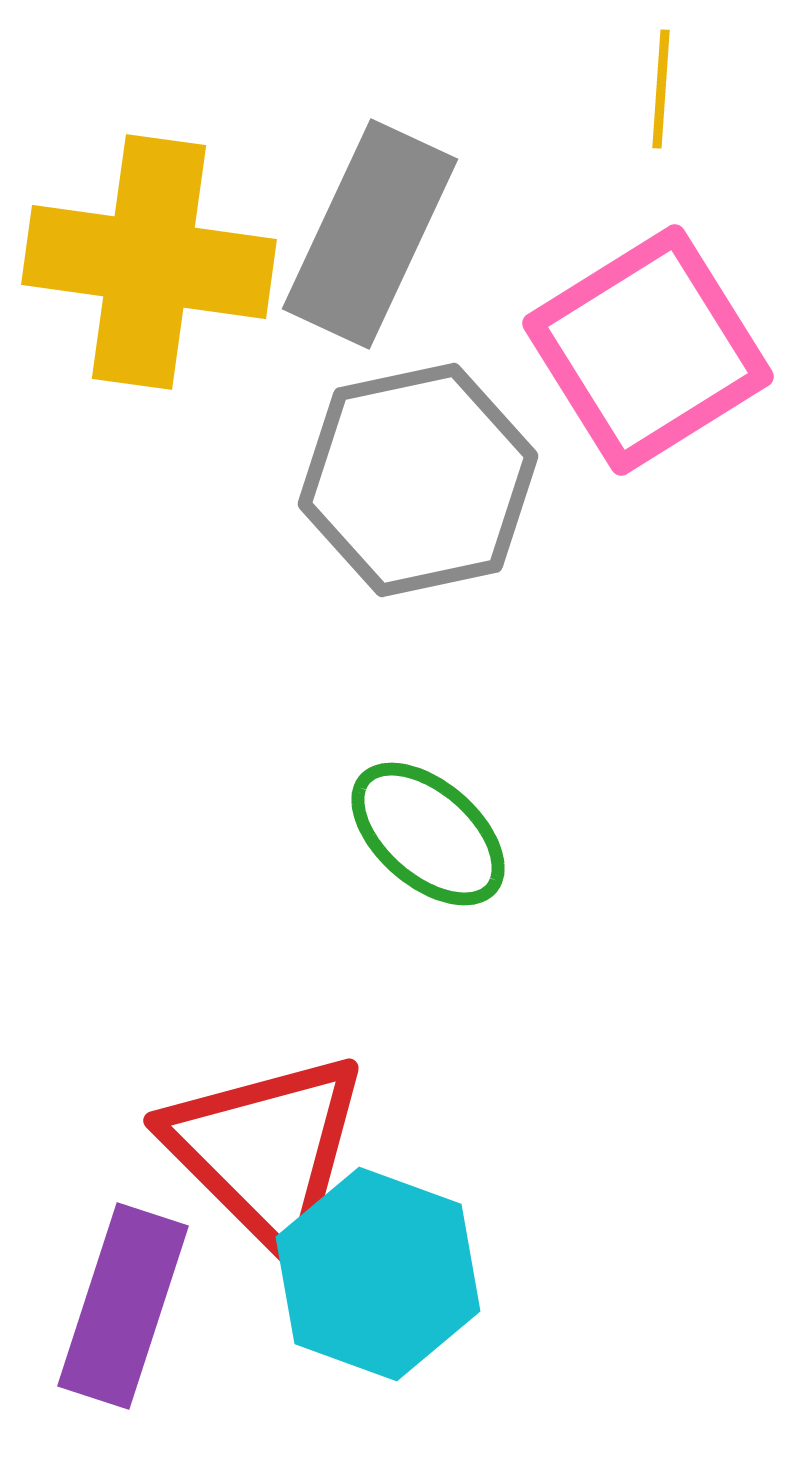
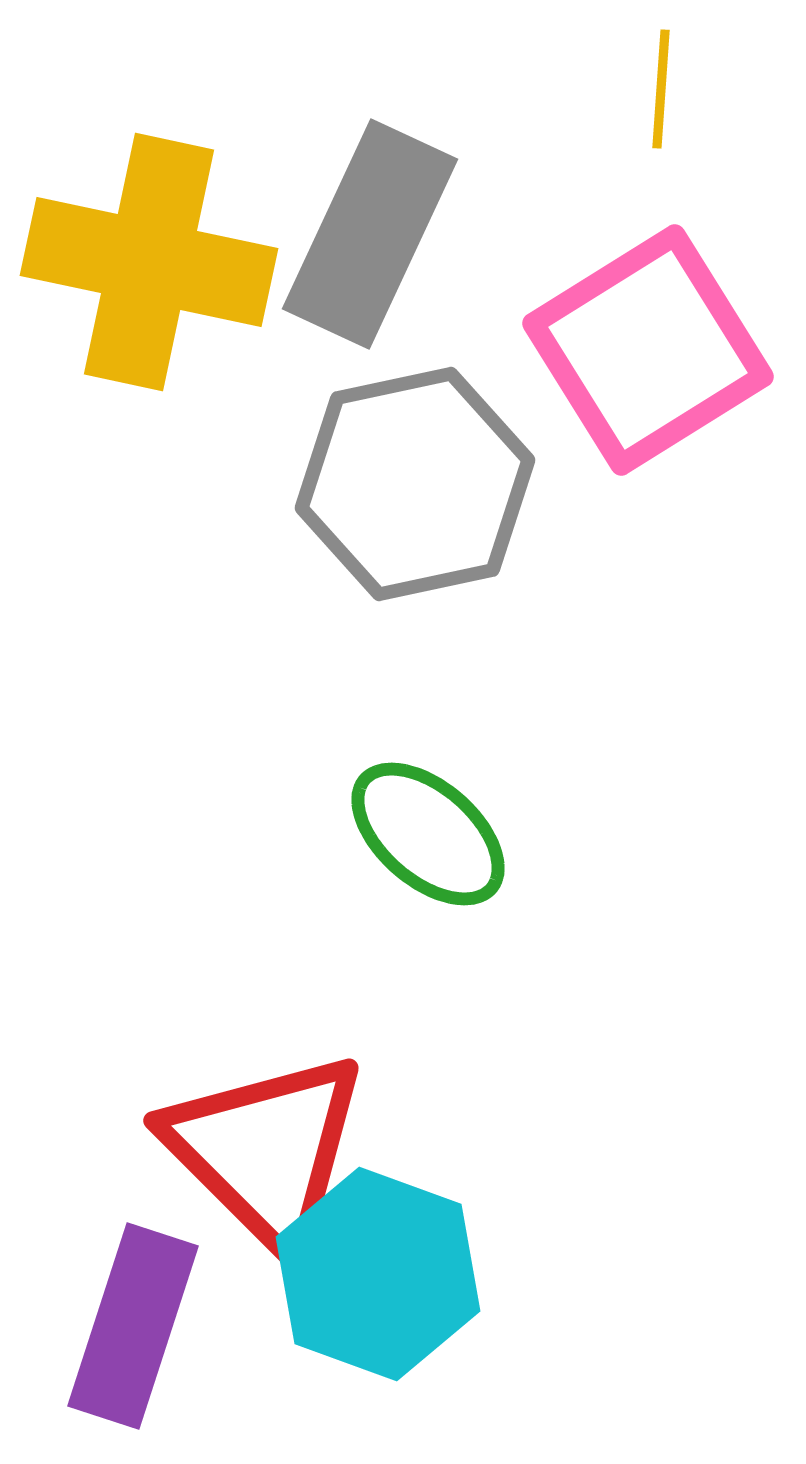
yellow cross: rotated 4 degrees clockwise
gray hexagon: moved 3 px left, 4 px down
purple rectangle: moved 10 px right, 20 px down
